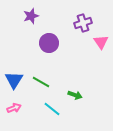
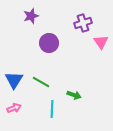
green arrow: moved 1 px left
cyan line: rotated 54 degrees clockwise
